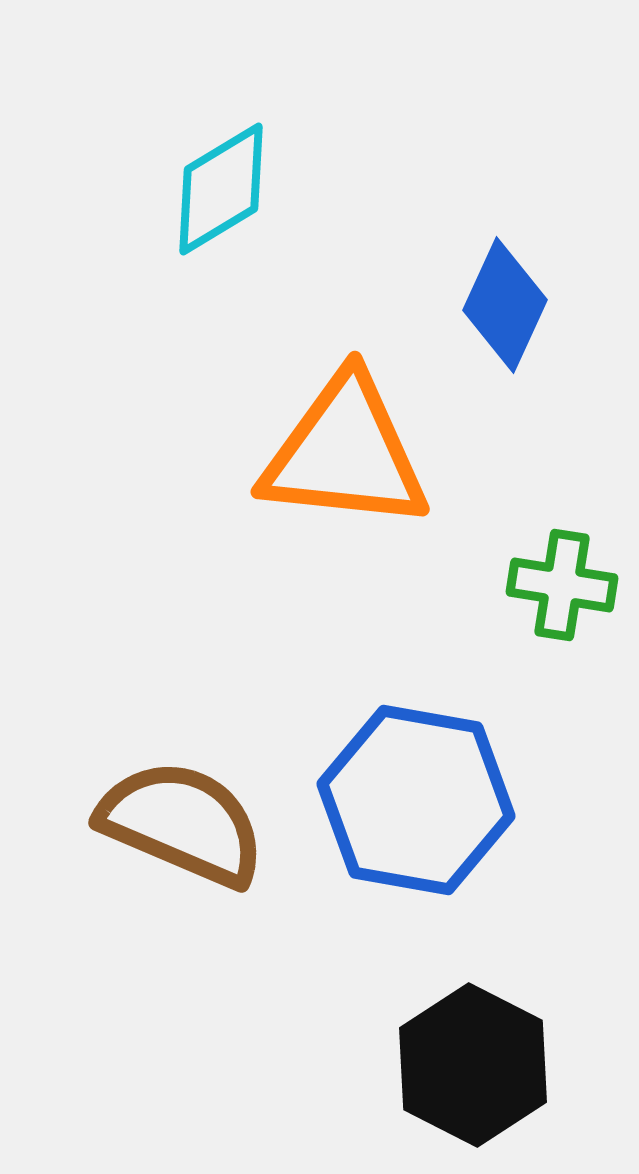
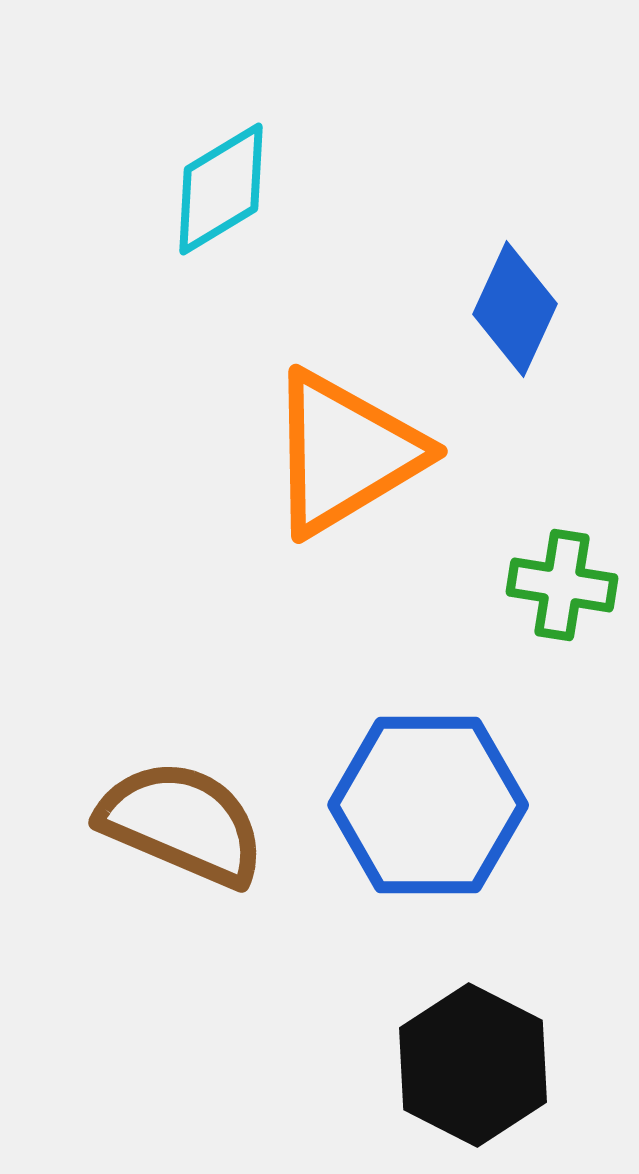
blue diamond: moved 10 px right, 4 px down
orange triangle: rotated 37 degrees counterclockwise
blue hexagon: moved 12 px right, 5 px down; rotated 10 degrees counterclockwise
